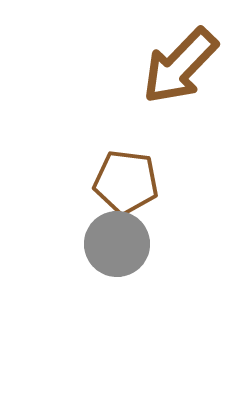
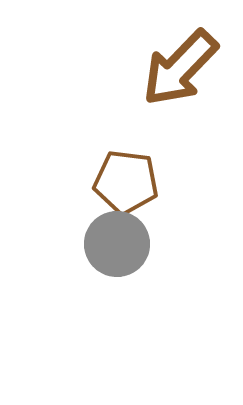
brown arrow: moved 2 px down
